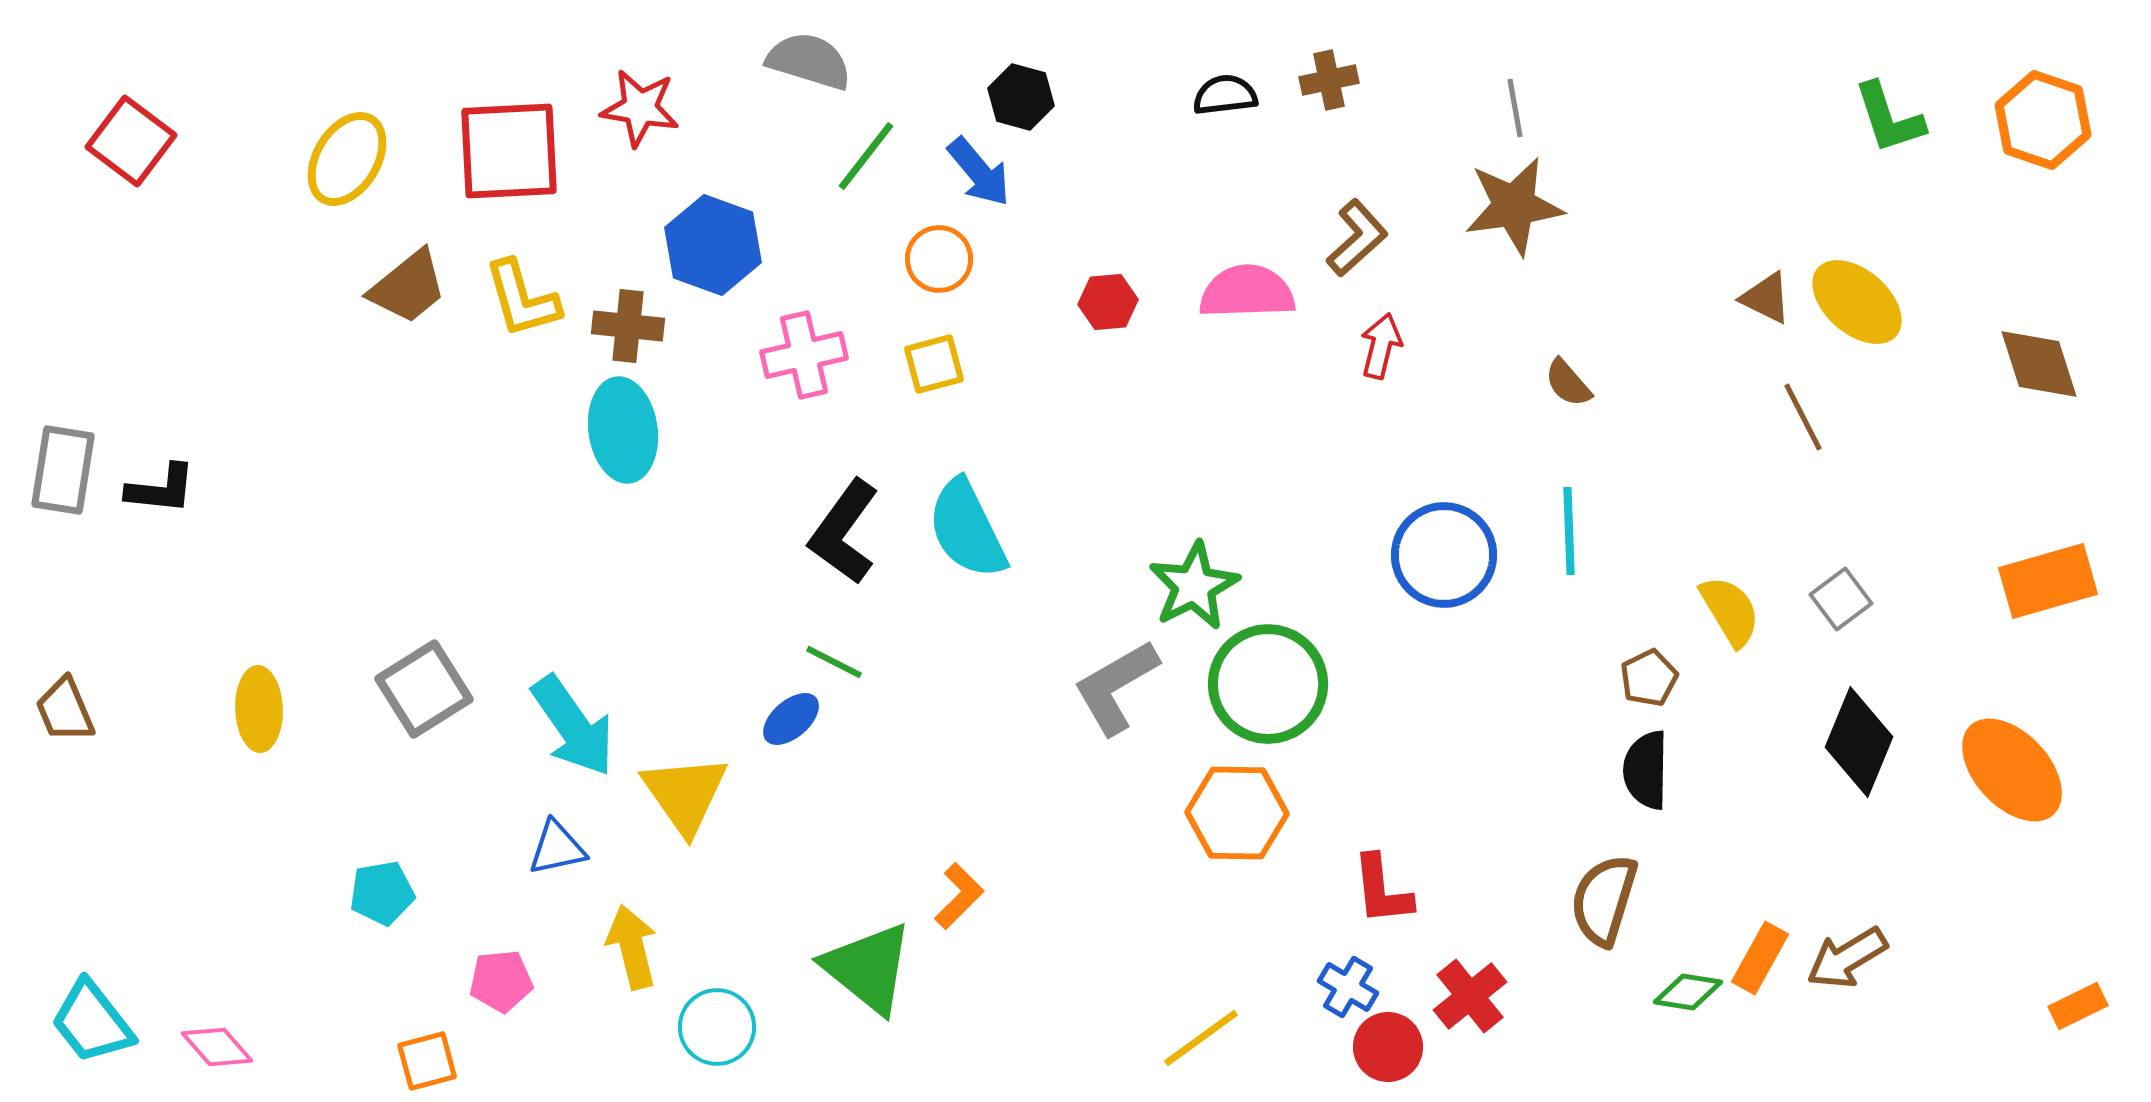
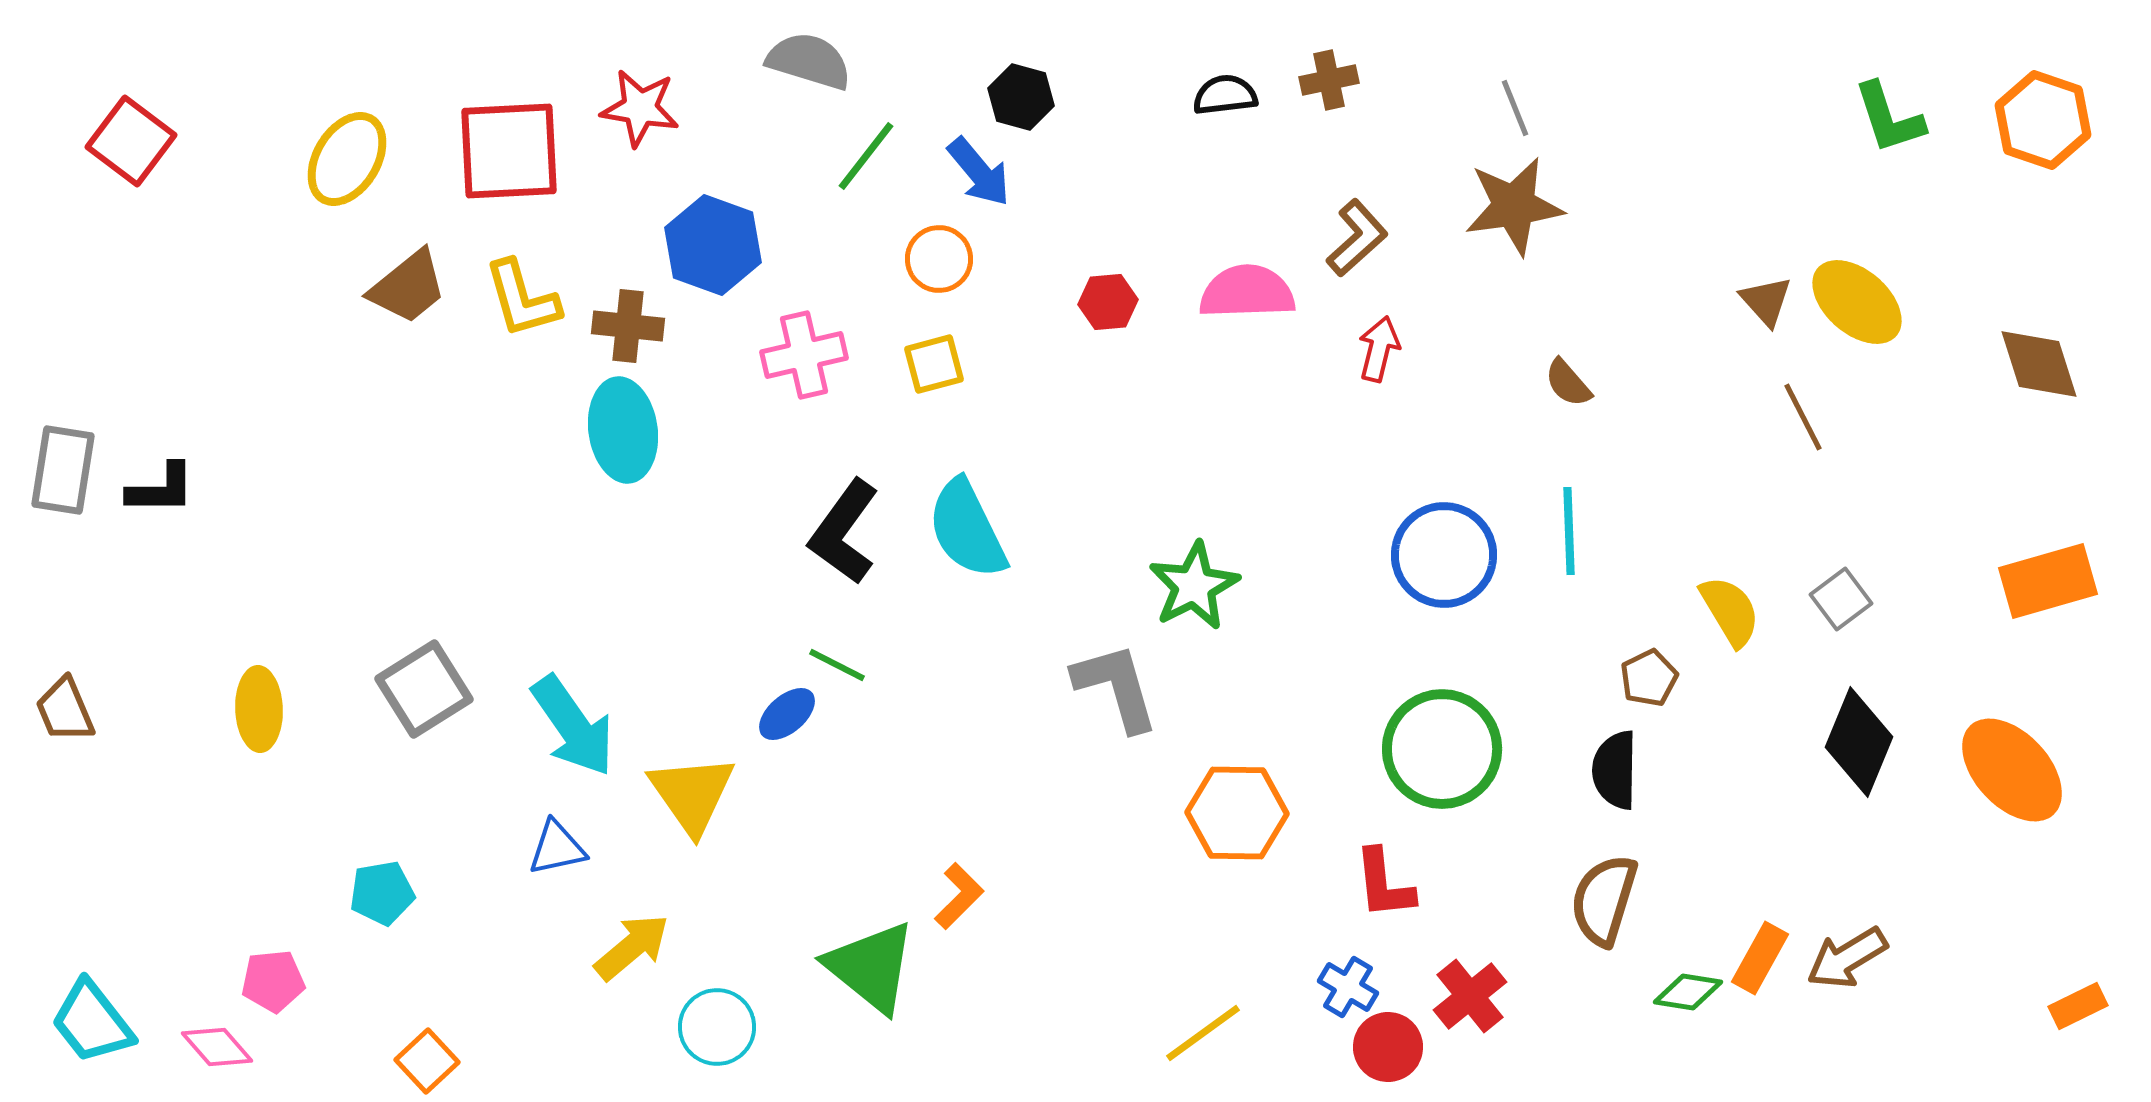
gray line at (1515, 108): rotated 12 degrees counterclockwise
brown triangle at (1766, 298): moved 3 px down; rotated 22 degrees clockwise
red arrow at (1381, 346): moved 2 px left, 3 px down
black L-shape at (161, 489): rotated 6 degrees counterclockwise
green line at (834, 662): moved 3 px right, 3 px down
green circle at (1268, 684): moved 174 px right, 65 px down
gray L-shape at (1116, 687): rotated 104 degrees clockwise
blue ellipse at (791, 719): moved 4 px left, 5 px up
black semicircle at (1646, 770): moved 31 px left
yellow triangle at (685, 794): moved 7 px right
red L-shape at (1382, 890): moved 2 px right, 6 px up
yellow arrow at (632, 947): rotated 64 degrees clockwise
green triangle at (868, 968): moved 3 px right, 1 px up
pink pentagon at (501, 981): moved 228 px left
yellow line at (1201, 1038): moved 2 px right, 5 px up
orange square at (427, 1061): rotated 28 degrees counterclockwise
